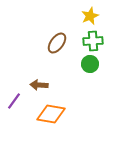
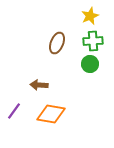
brown ellipse: rotated 15 degrees counterclockwise
purple line: moved 10 px down
